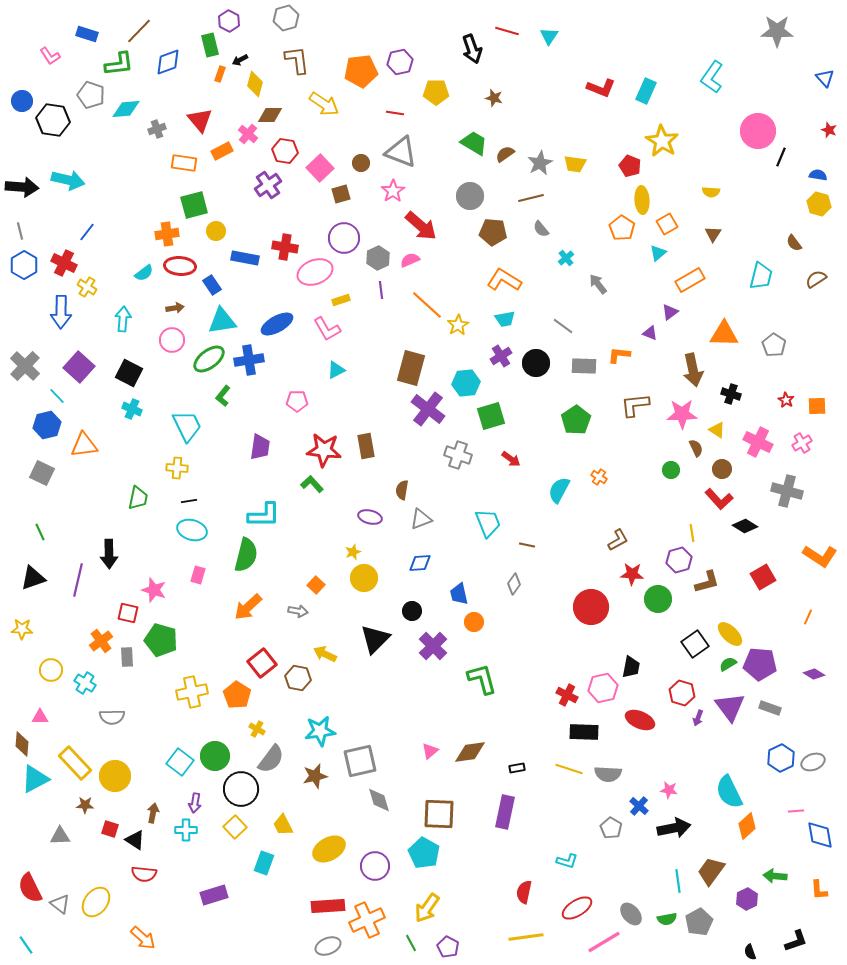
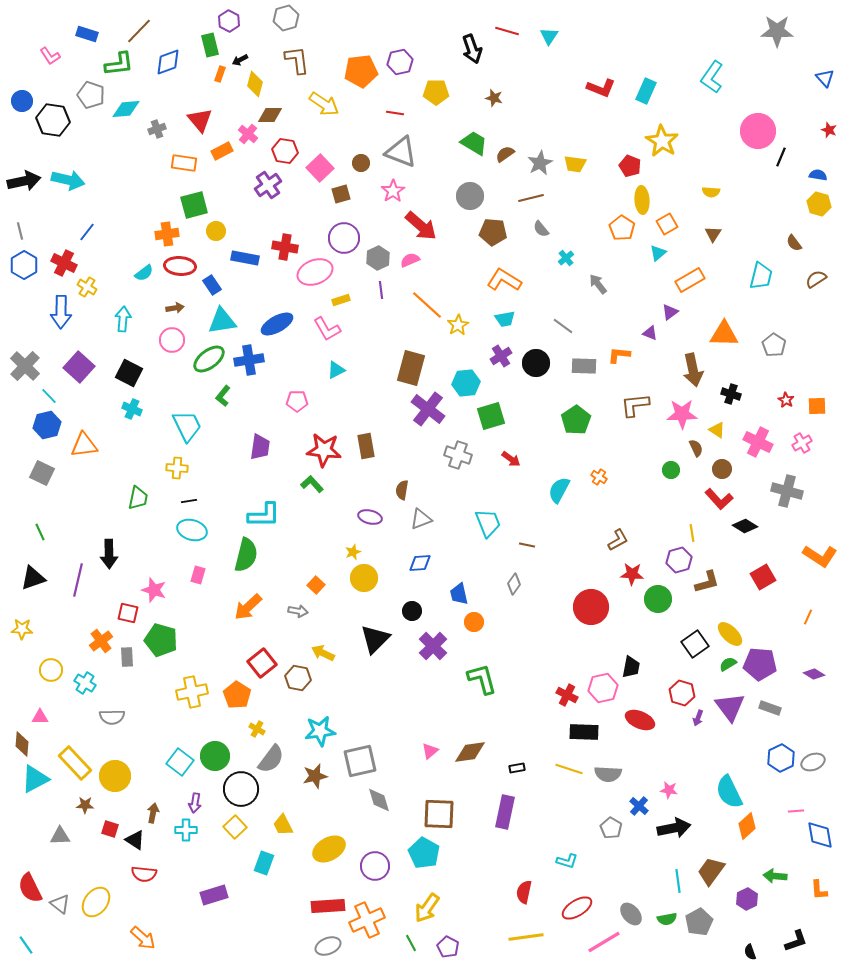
black arrow at (22, 187): moved 2 px right, 6 px up; rotated 16 degrees counterclockwise
cyan line at (57, 396): moved 8 px left
yellow arrow at (325, 654): moved 2 px left, 1 px up
